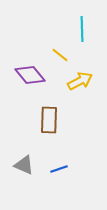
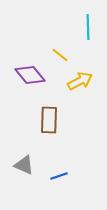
cyan line: moved 6 px right, 2 px up
blue line: moved 7 px down
